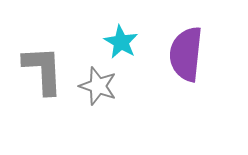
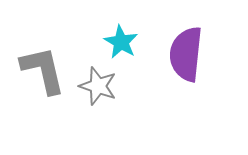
gray L-shape: rotated 10 degrees counterclockwise
